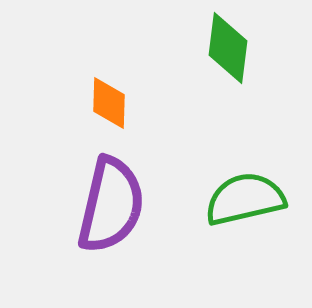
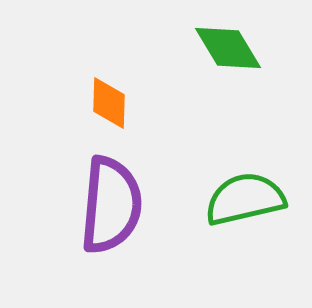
green diamond: rotated 38 degrees counterclockwise
purple semicircle: rotated 8 degrees counterclockwise
